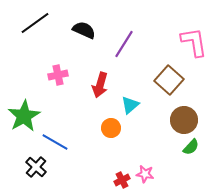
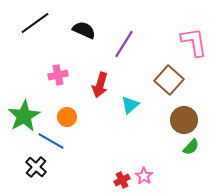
orange circle: moved 44 px left, 11 px up
blue line: moved 4 px left, 1 px up
pink star: moved 1 px left, 2 px down; rotated 24 degrees clockwise
